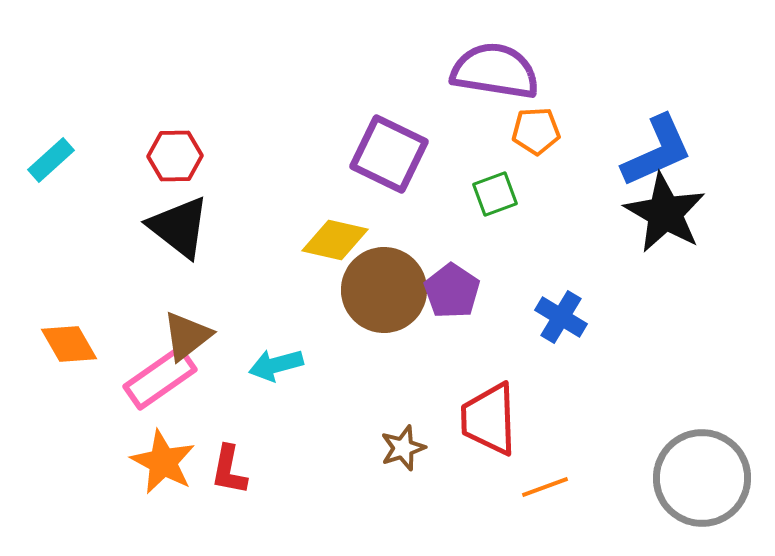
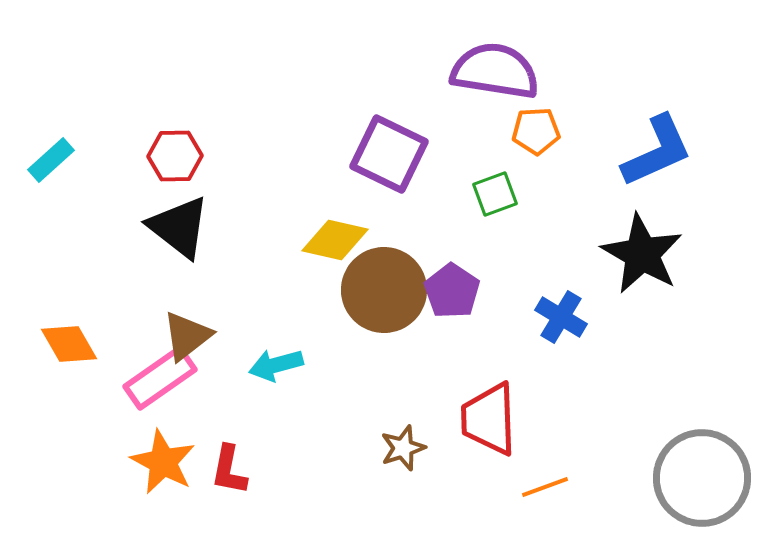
black star: moved 23 px left, 41 px down
